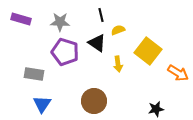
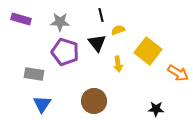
black triangle: rotated 18 degrees clockwise
black star: rotated 14 degrees clockwise
